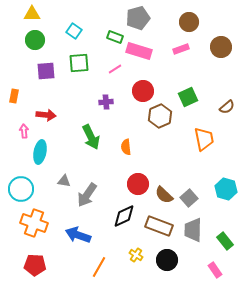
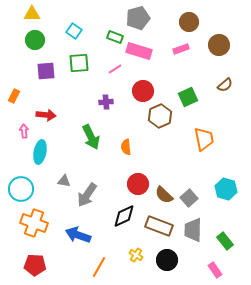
brown circle at (221, 47): moved 2 px left, 2 px up
orange rectangle at (14, 96): rotated 16 degrees clockwise
brown semicircle at (227, 107): moved 2 px left, 22 px up
